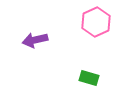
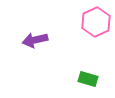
green rectangle: moved 1 px left, 1 px down
